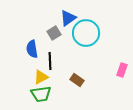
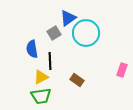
green trapezoid: moved 2 px down
